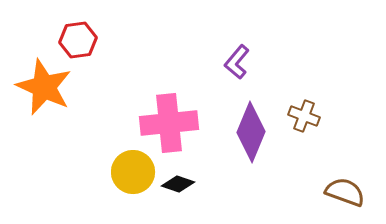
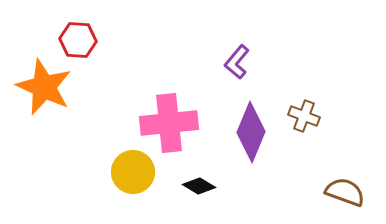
red hexagon: rotated 12 degrees clockwise
black diamond: moved 21 px right, 2 px down; rotated 12 degrees clockwise
